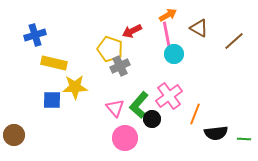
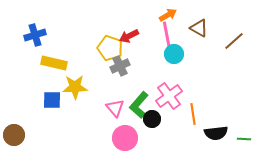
red arrow: moved 3 px left, 5 px down
yellow pentagon: moved 1 px up
orange line: moved 2 px left; rotated 30 degrees counterclockwise
